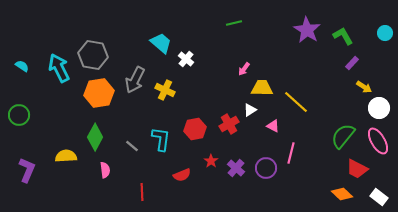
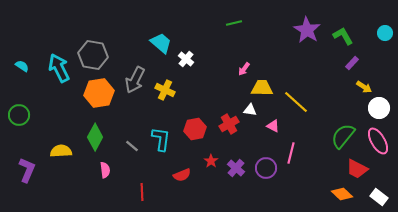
white triangle: rotated 40 degrees clockwise
yellow semicircle: moved 5 px left, 5 px up
